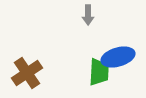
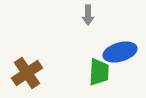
blue ellipse: moved 2 px right, 5 px up
